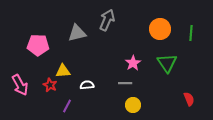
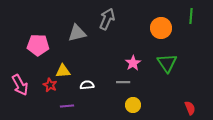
gray arrow: moved 1 px up
orange circle: moved 1 px right, 1 px up
green line: moved 17 px up
gray line: moved 2 px left, 1 px up
red semicircle: moved 1 px right, 9 px down
purple line: rotated 56 degrees clockwise
